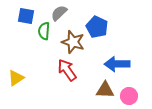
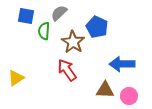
brown star: rotated 15 degrees clockwise
blue arrow: moved 5 px right
